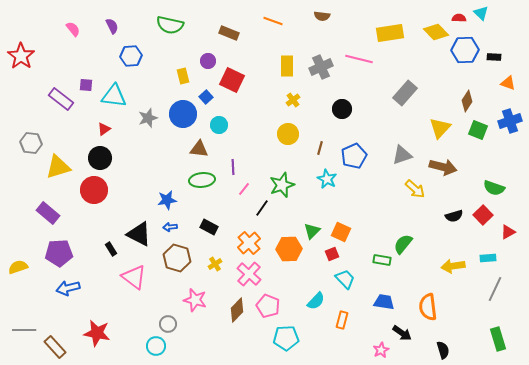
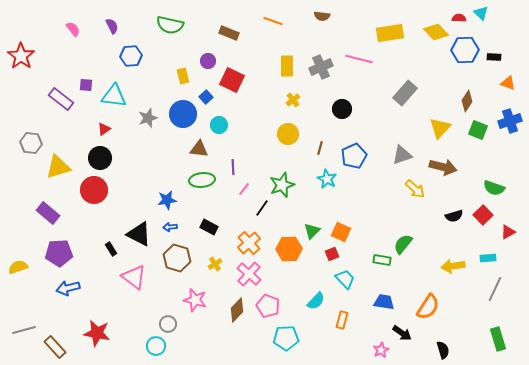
orange semicircle at (428, 307): rotated 140 degrees counterclockwise
gray line at (24, 330): rotated 15 degrees counterclockwise
